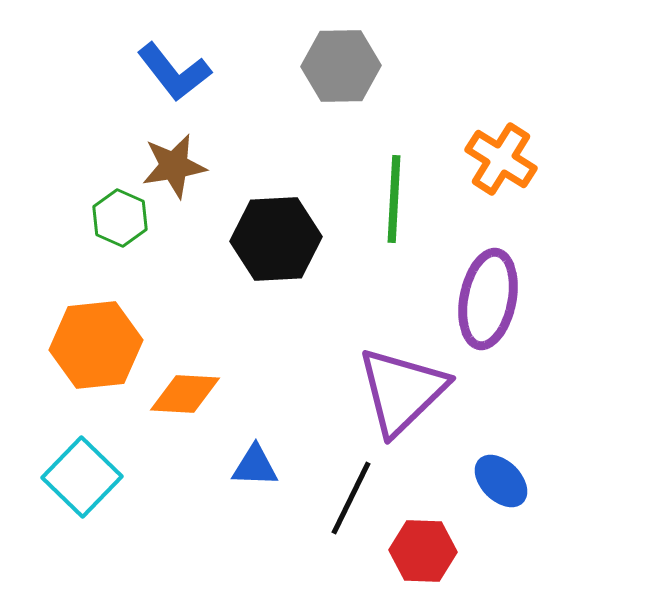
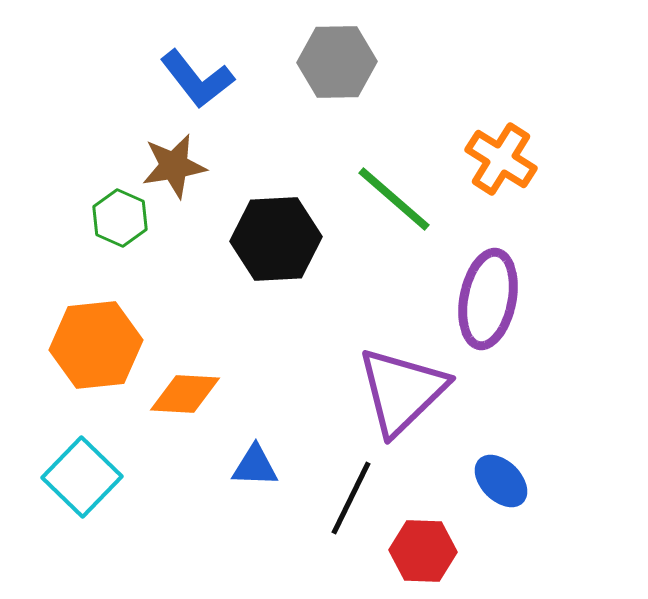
gray hexagon: moved 4 px left, 4 px up
blue L-shape: moved 23 px right, 7 px down
green line: rotated 52 degrees counterclockwise
